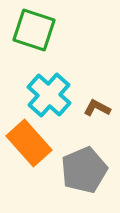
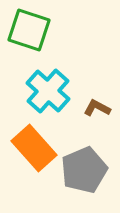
green square: moved 5 px left
cyan cross: moved 1 px left, 4 px up
orange rectangle: moved 5 px right, 5 px down
